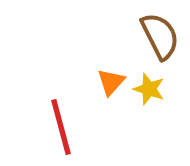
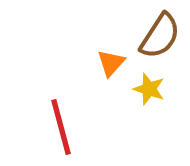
brown semicircle: rotated 60 degrees clockwise
orange triangle: moved 19 px up
